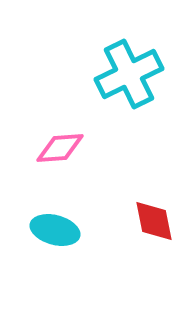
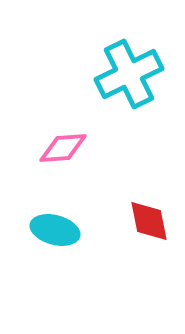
pink diamond: moved 3 px right
red diamond: moved 5 px left
